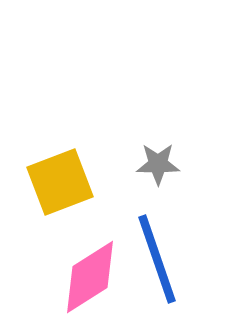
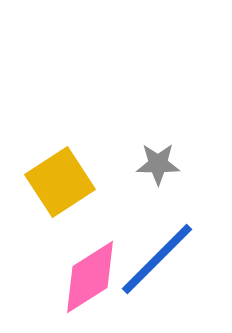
yellow square: rotated 12 degrees counterclockwise
blue line: rotated 64 degrees clockwise
